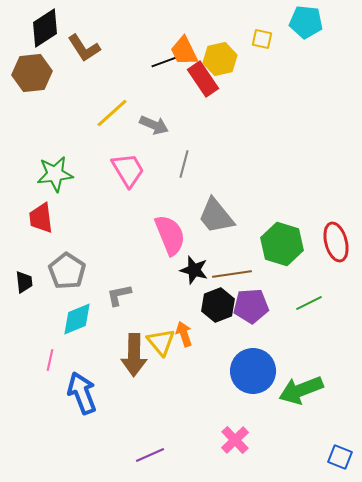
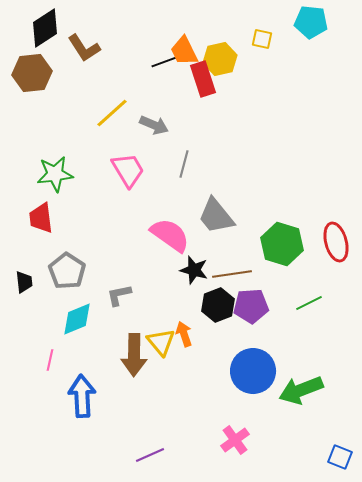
cyan pentagon: moved 5 px right
red rectangle: rotated 16 degrees clockwise
pink semicircle: rotated 33 degrees counterclockwise
blue arrow: moved 3 px down; rotated 18 degrees clockwise
pink cross: rotated 8 degrees clockwise
